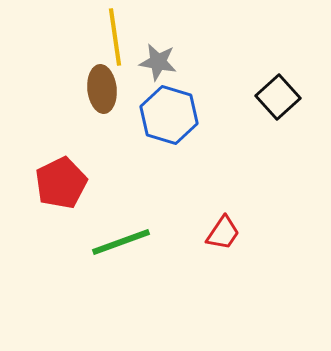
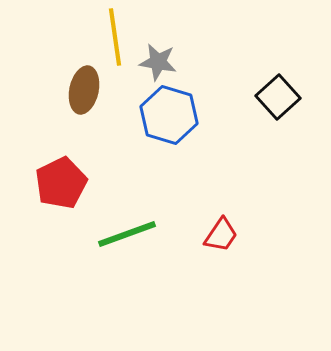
brown ellipse: moved 18 px left, 1 px down; rotated 18 degrees clockwise
red trapezoid: moved 2 px left, 2 px down
green line: moved 6 px right, 8 px up
